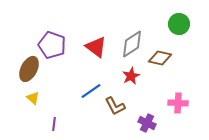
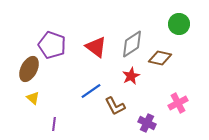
pink cross: rotated 30 degrees counterclockwise
